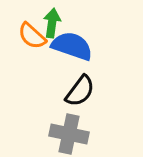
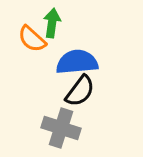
orange semicircle: moved 3 px down
blue semicircle: moved 5 px right, 16 px down; rotated 24 degrees counterclockwise
gray cross: moved 8 px left, 6 px up; rotated 6 degrees clockwise
